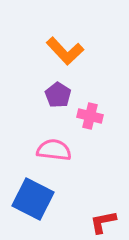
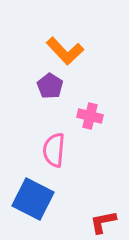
purple pentagon: moved 8 px left, 9 px up
pink semicircle: rotated 92 degrees counterclockwise
